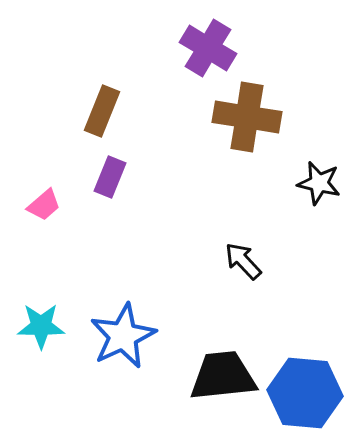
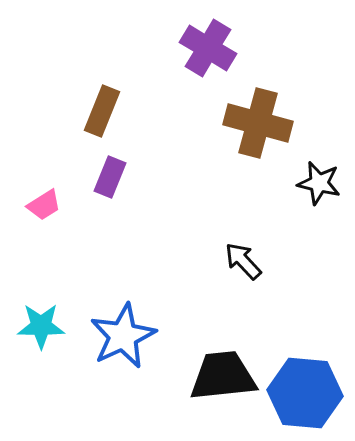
brown cross: moved 11 px right, 6 px down; rotated 6 degrees clockwise
pink trapezoid: rotated 9 degrees clockwise
